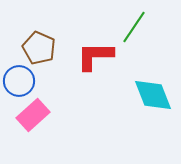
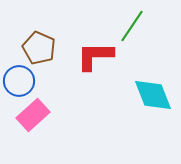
green line: moved 2 px left, 1 px up
